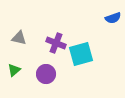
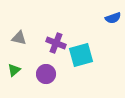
cyan square: moved 1 px down
